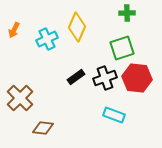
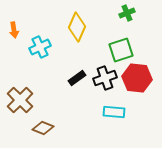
green cross: rotated 21 degrees counterclockwise
orange arrow: rotated 35 degrees counterclockwise
cyan cross: moved 7 px left, 8 px down
green square: moved 1 px left, 2 px down
black rectangle: moved 1 px right, 1 px down
brown cross: moved 2 px down
cyan rectangle: moved 3 px up; rotated 15 degrees counterclockwise
brown diamond: rotated 15 degrees clockwise
